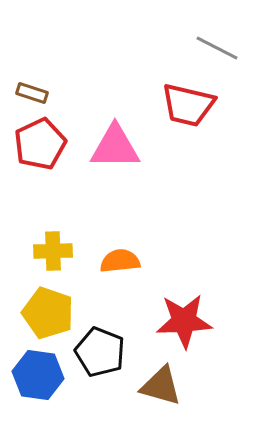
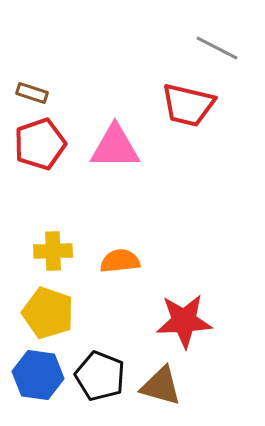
red pentagon: rotated 6 degrees clockwise
black pentagon: moved 24 px down
